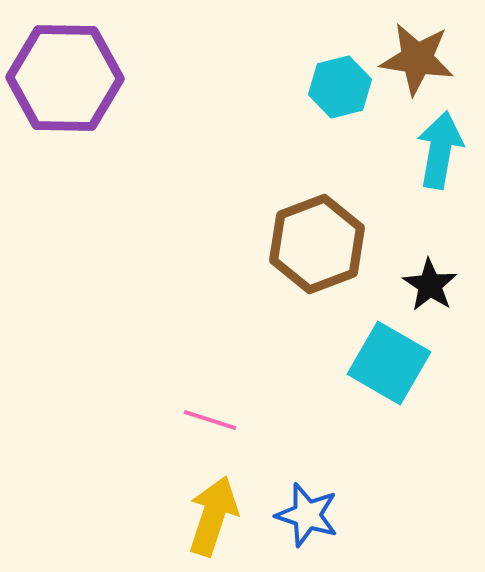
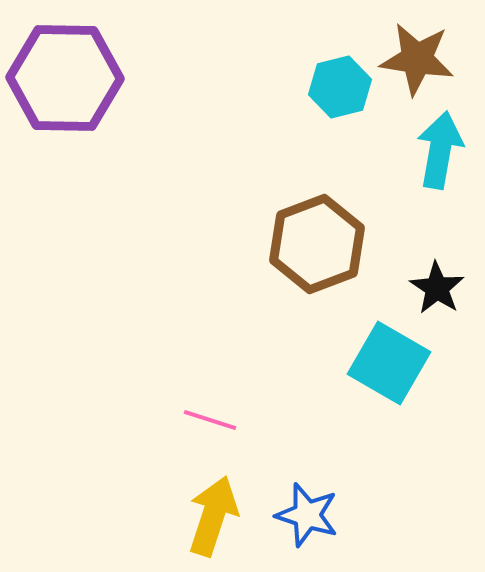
black star: moved 7 px right, 3 px down
